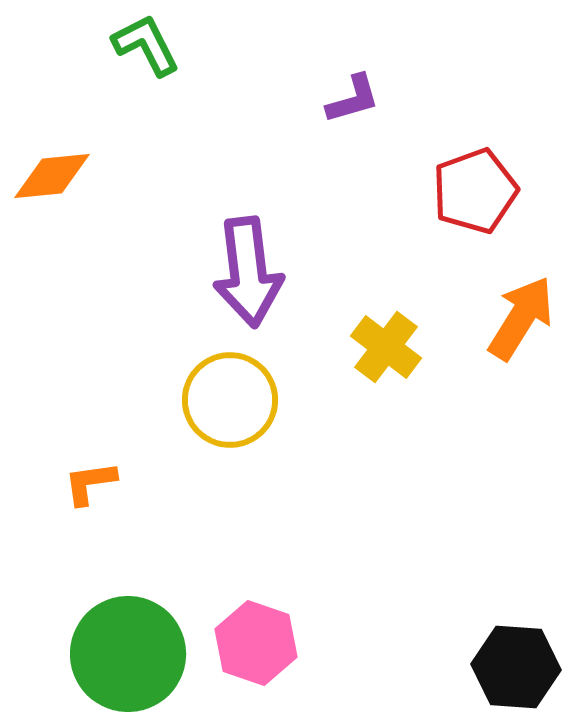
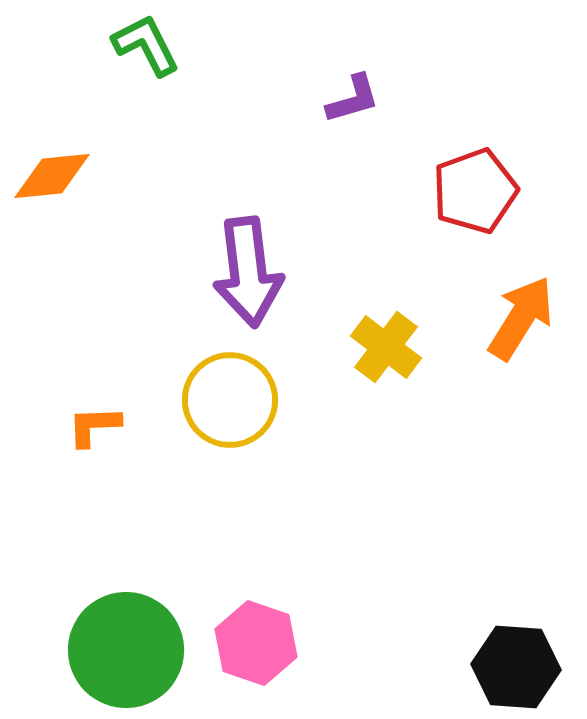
orange L-shape: moved 4 px right, 57 px up; rotated 6 degrees clockwise
green circle: moved 2 px left, 4 px up
